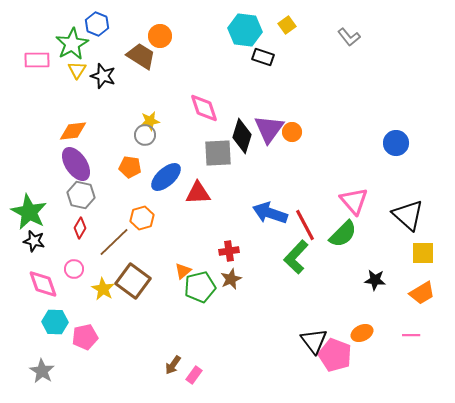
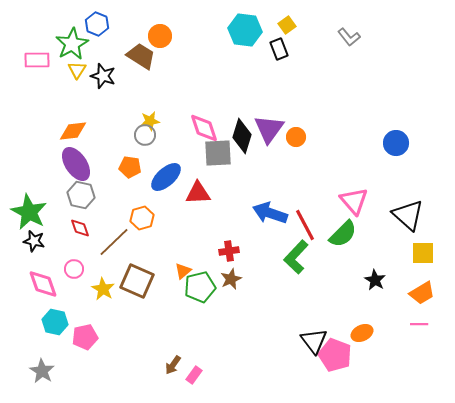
black rectangle at (263, 57): moved 16 px right, 8 px up; rotated 50 degrees clockwise
pink diamond at (204, 108): moved 20 px down
orange circle at (292, 132): moved 4 px right, 5 px down
red diamond at (80, 228): rotated 50 degrees counterclockwise
black star at (375, 280): rotated 25 degrees clockwise
brown square at (133, 281): moved 4 px right; rotated 12 degrees counterclockwise
cyan hexagon at (55, 322): rotated 10 degrees clockwise
pink line at (411, 335): moved 8 px right, 11 px up
